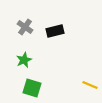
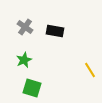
black rectangle: rotated 24 degrees clockwise
yellow line: moved 15 px up; rotated 35 degrees clockwise
